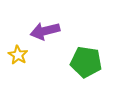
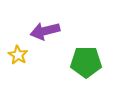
green pentagon: rotated 8 degrees counterclockwise
